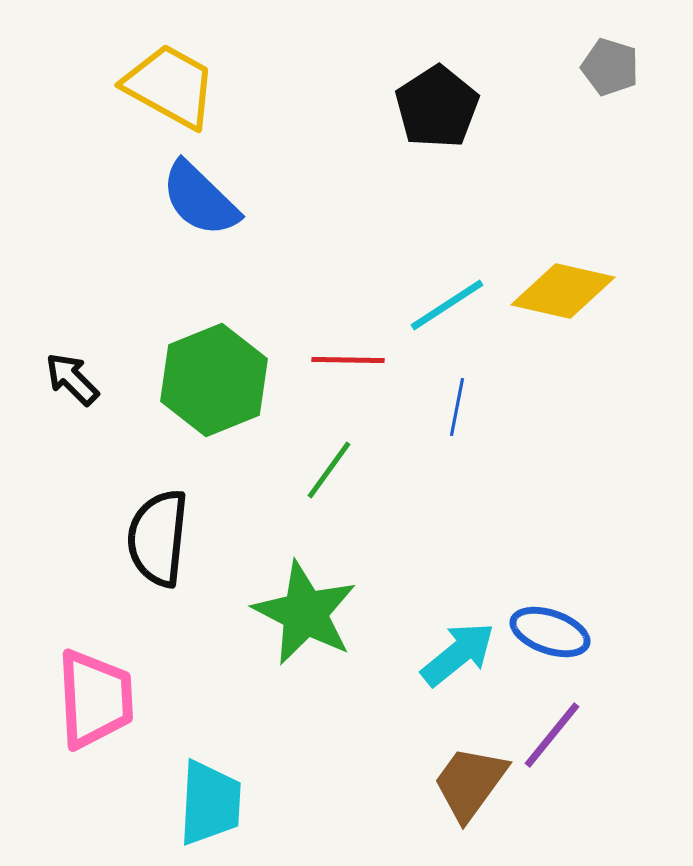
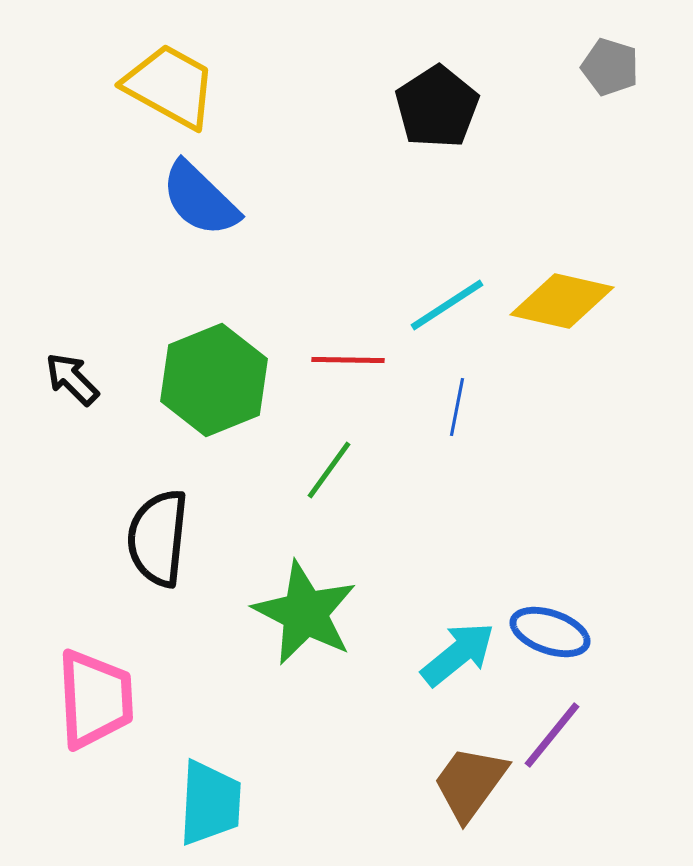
yellow diamond: moved 1 px left, 10 px down
